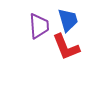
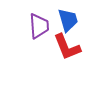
red L-shape: moved 1 px right
